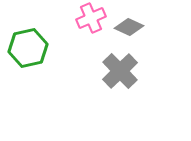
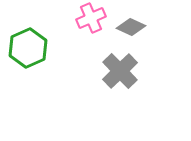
gray diamond: moved 2 px right
green hexagon: rotated 12 degrees counterclockwise
